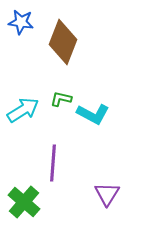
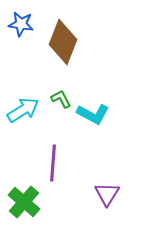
blue star: moved 2 px down
green L-shape: rotated 50 degrees clockwise
